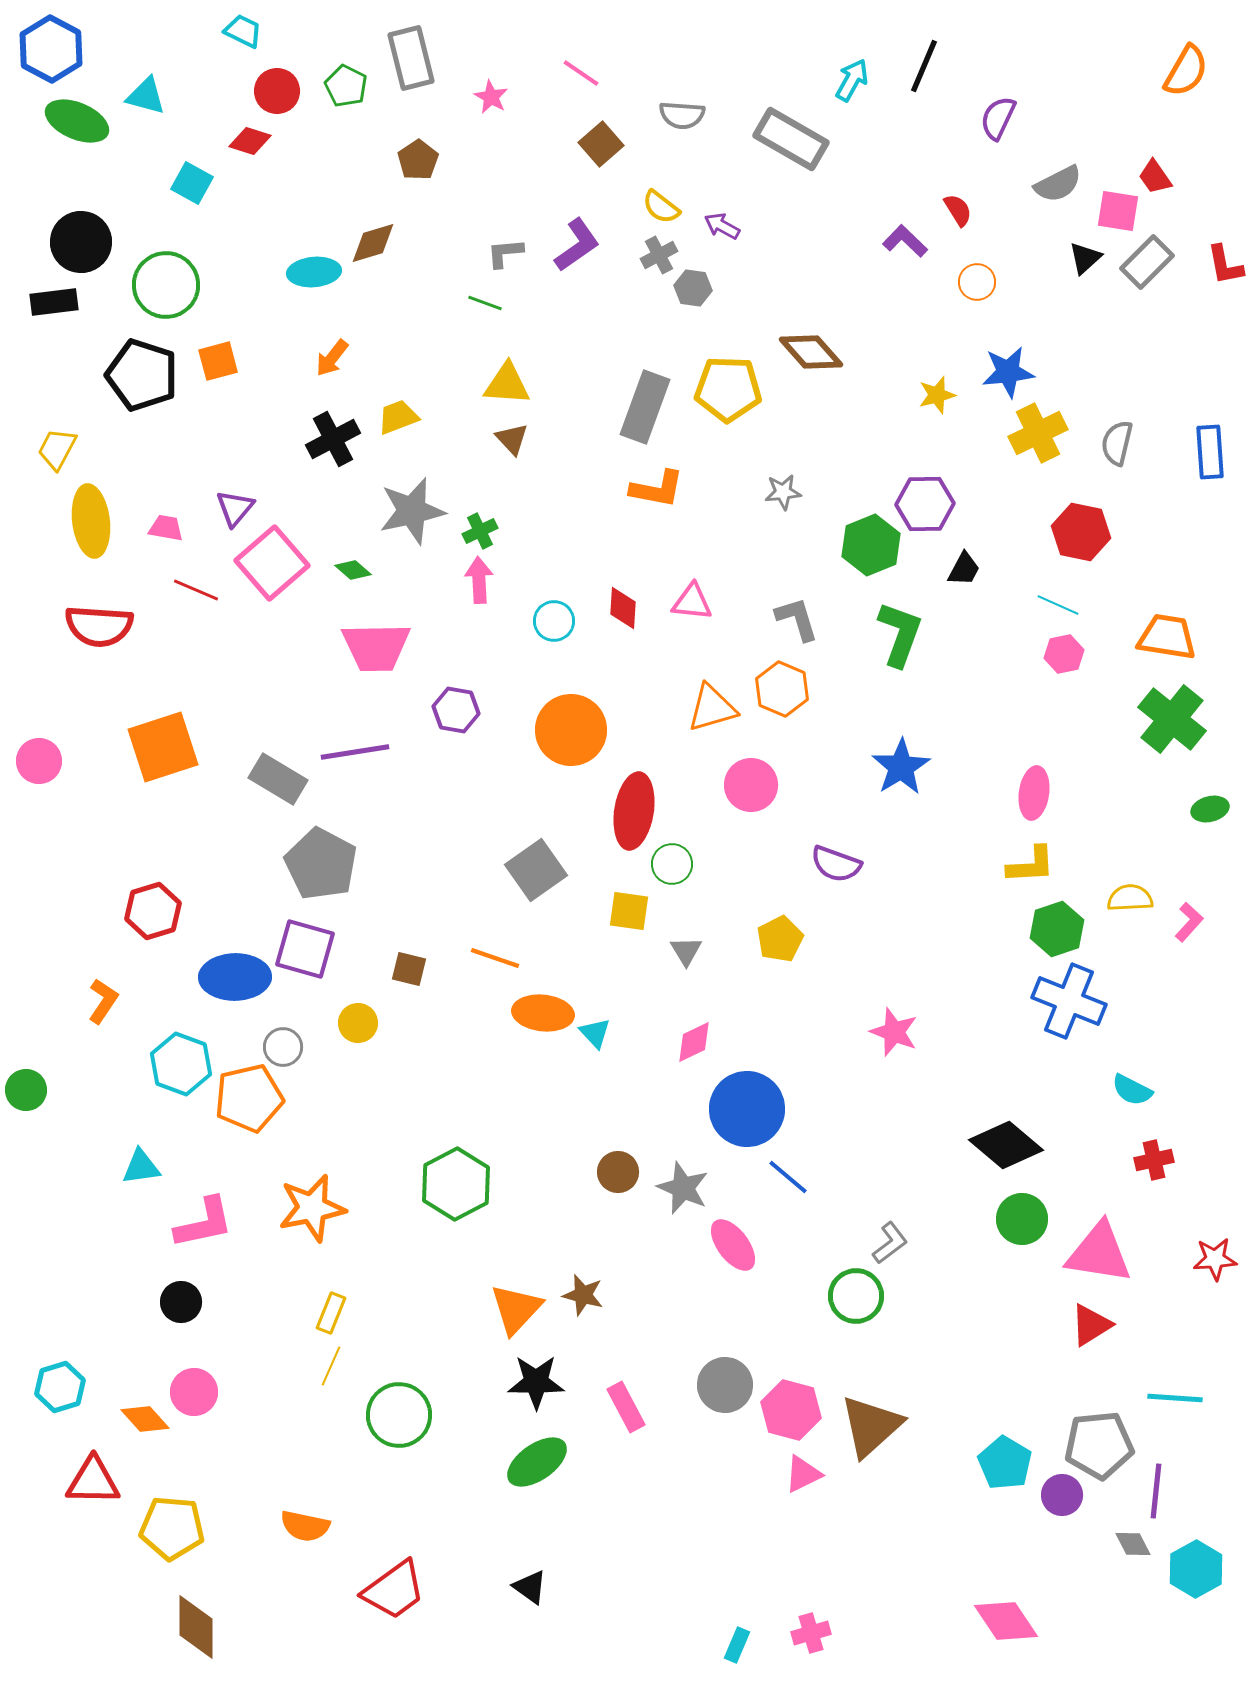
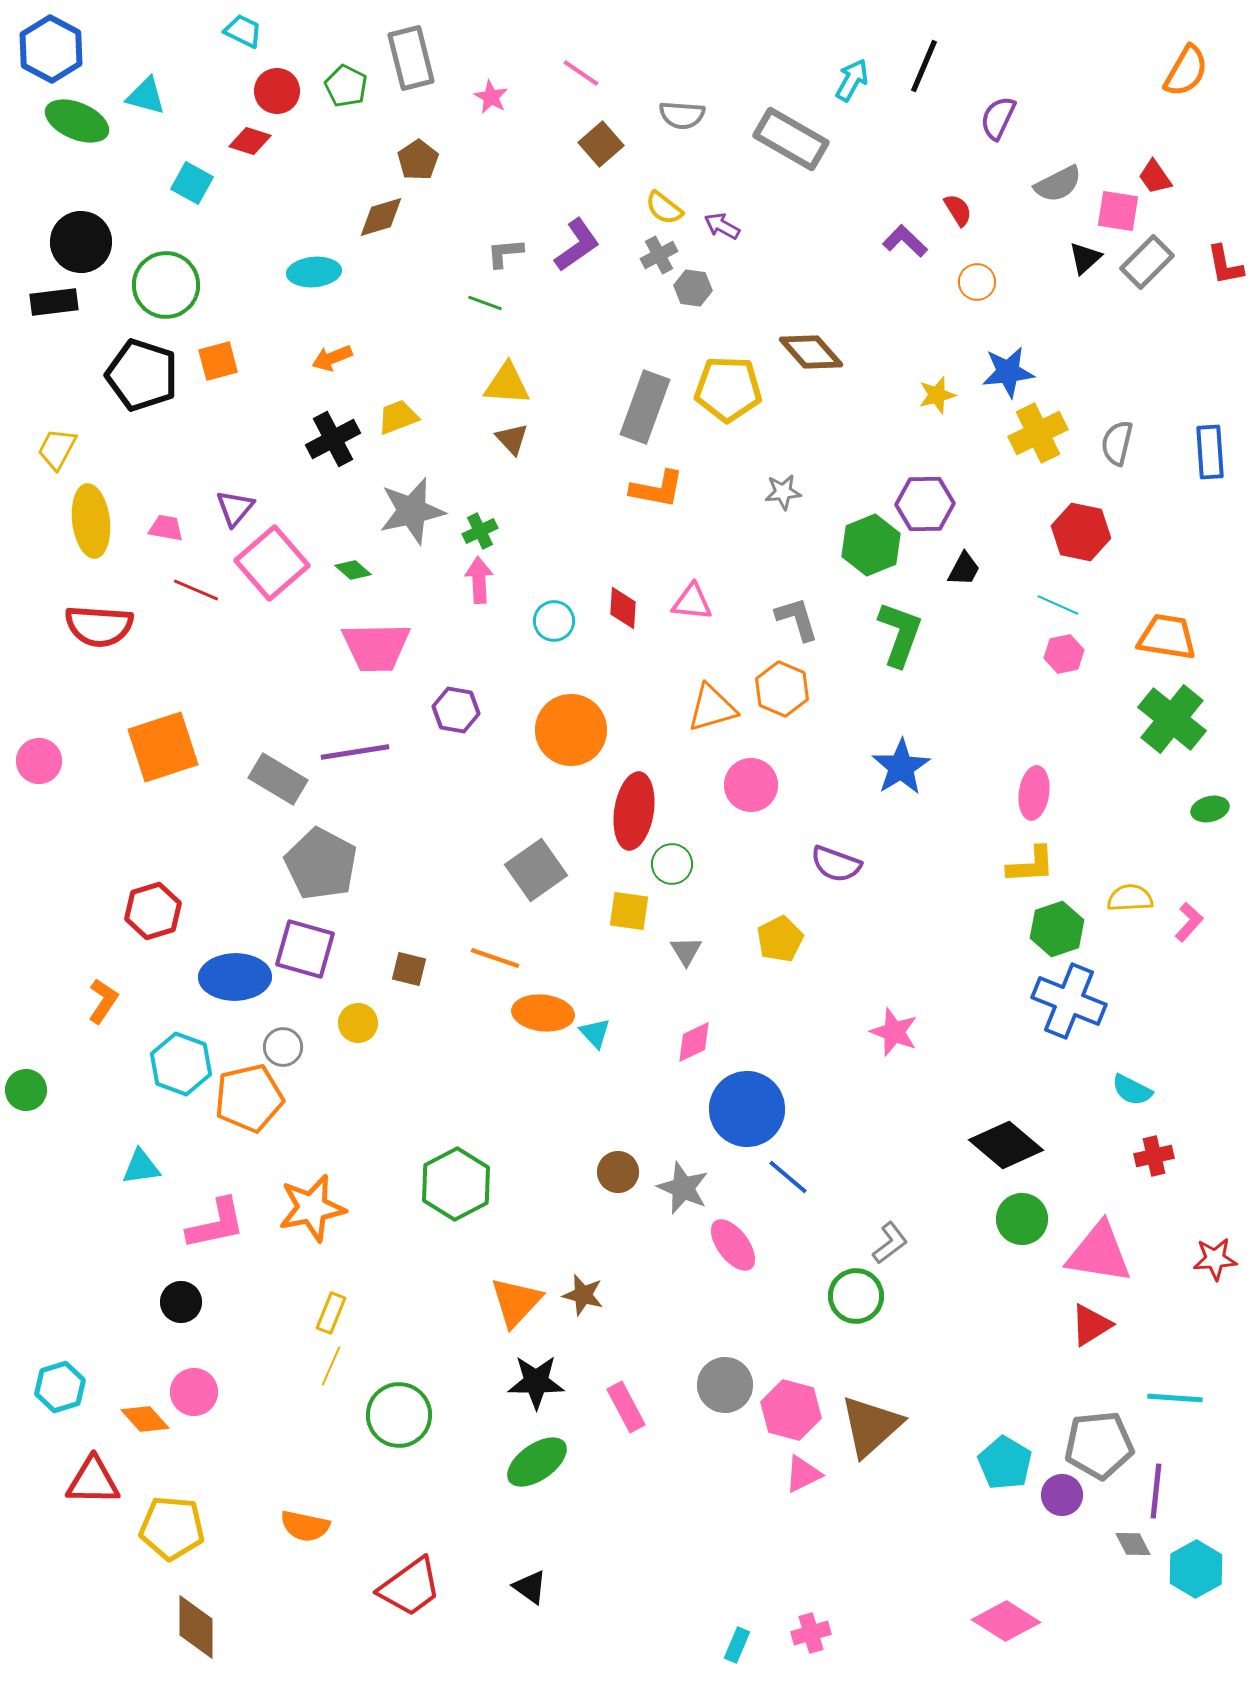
yellow semicircle at (661, 207): moved 3 px right, 1 px down
brown diamond at (373, 243): moved 8 px right, 26 px up
orange arrow at (332, 358): rotated 30 degrees clockwise
red cross at (1154, 1160): moved 4 px up
pink L-shape at (204, 1223): moved 12 px right, 1 px down
orange triangle at (516, 1309): moved 7 px up
red trapezoid at (394, 1590): moved 16 px right, 3 px up
pink diamond at (1006, 1621): rotated 24 degrees counterclockwise
